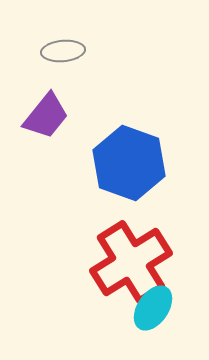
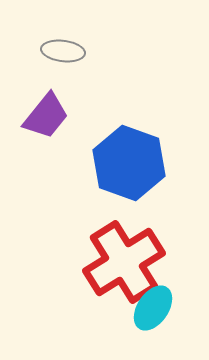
gray ellipse: rotated 12 degrees clockwise
red cross: moved 7 px left
